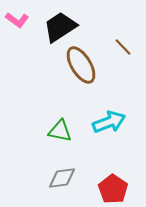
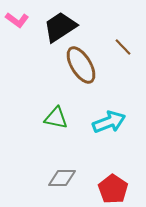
green triangle: moved 4 px left, 13 px up
gray diamond: rotated 8 degrees clockwise
